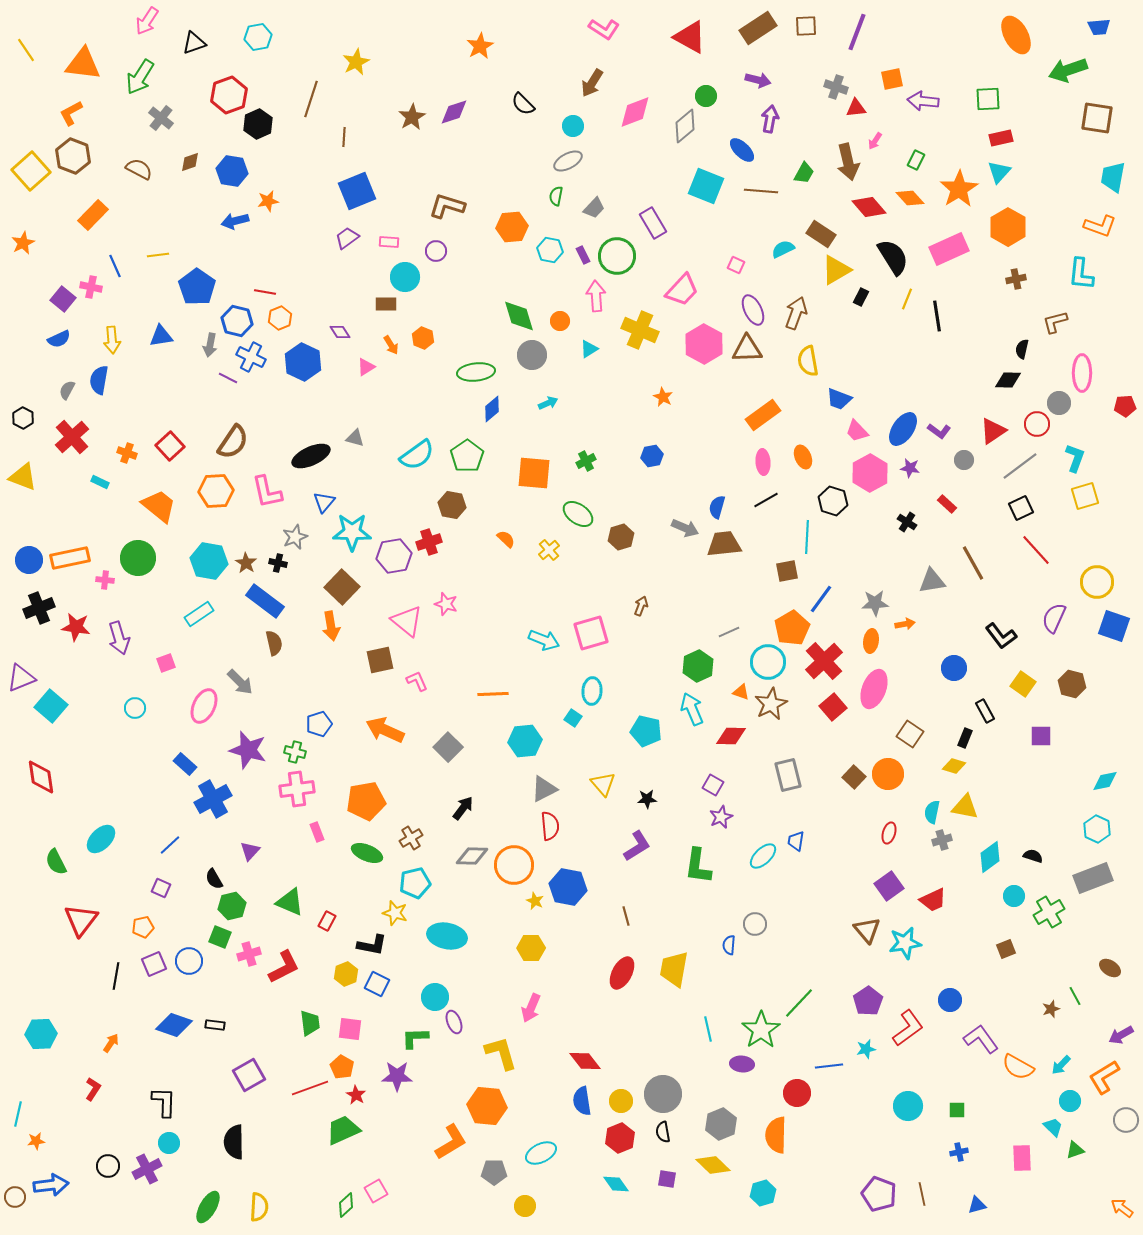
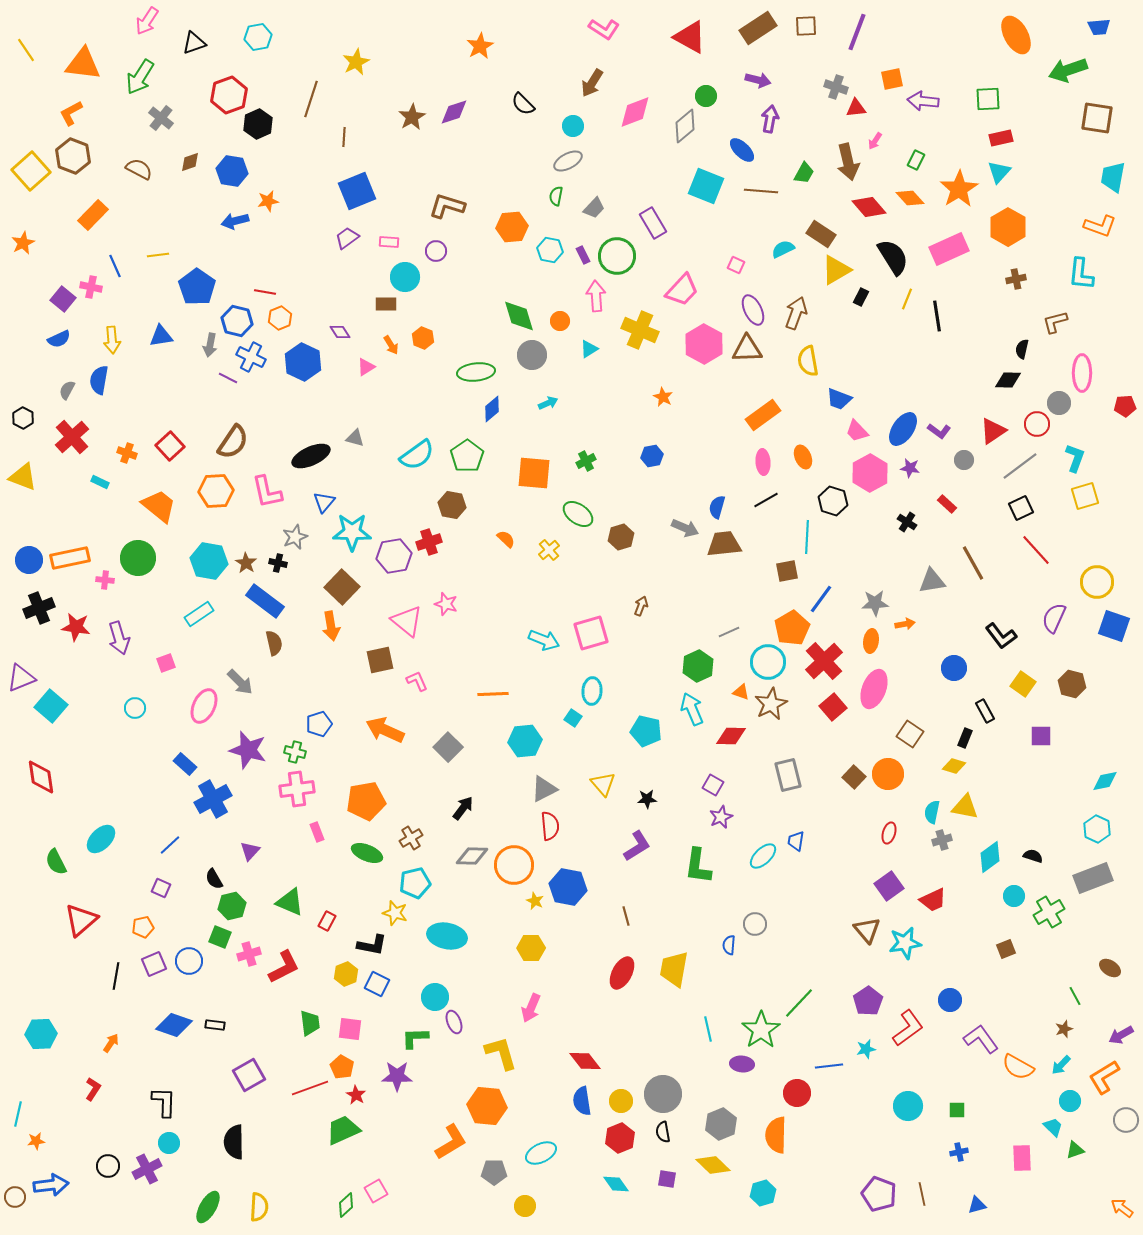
red triangle at (81, 920): rotated 12 degrees clockwise
brown star at (1051, 1009): moved 13 px right, 20 px down
